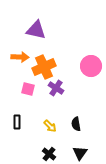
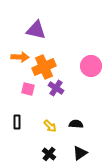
black semicircle: rotated 104 degrees clockwise
black triangle: rotated 21 degrees clockwise
